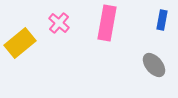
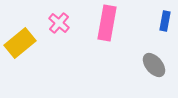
blue rectangle: moved 3 px right, 1 px down
